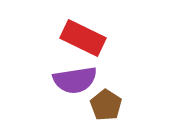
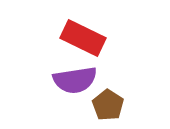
brown pentagon: moved 2 px right
